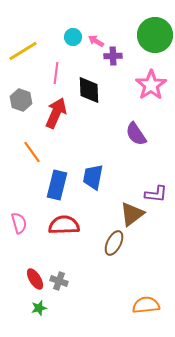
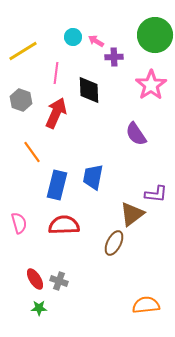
purple cross: moved 1 px right, 1 px down
green star: rotated 14 degrees clockwise
